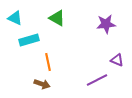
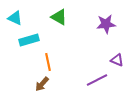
green triangle: moved 2 px right, 1 px up
brown arrow: rotated 112 degrees clockwise
